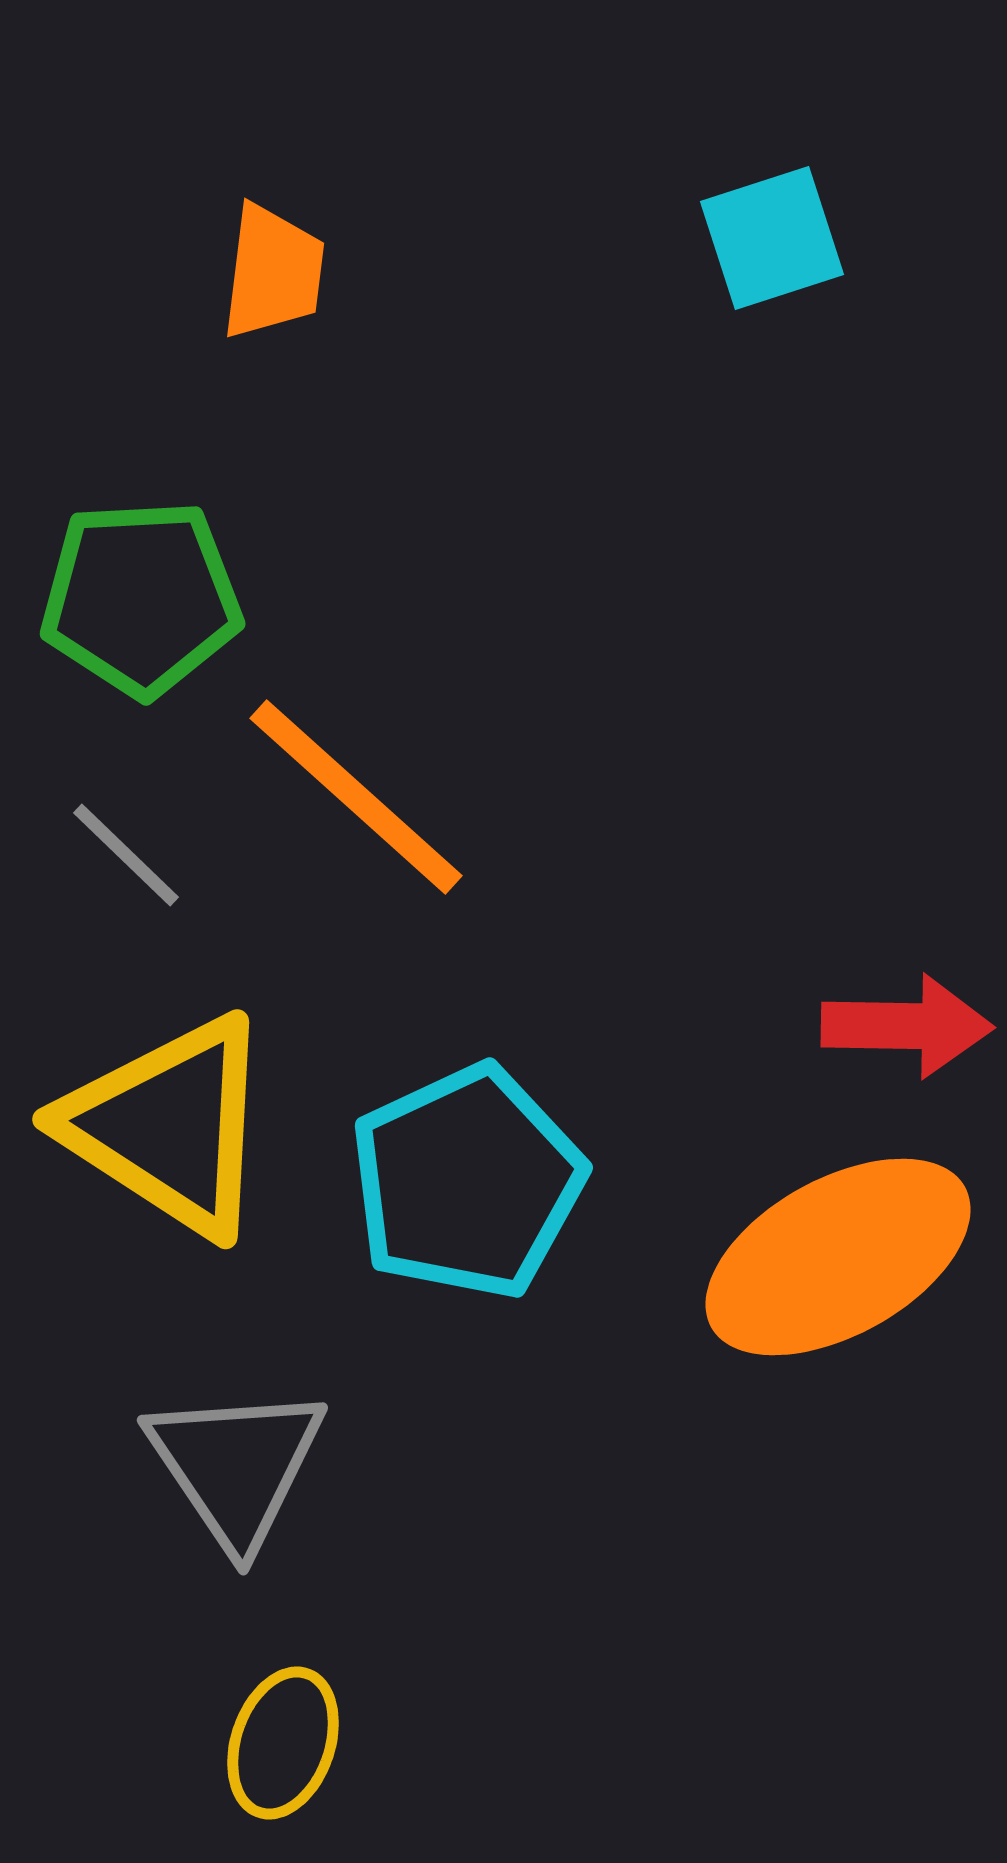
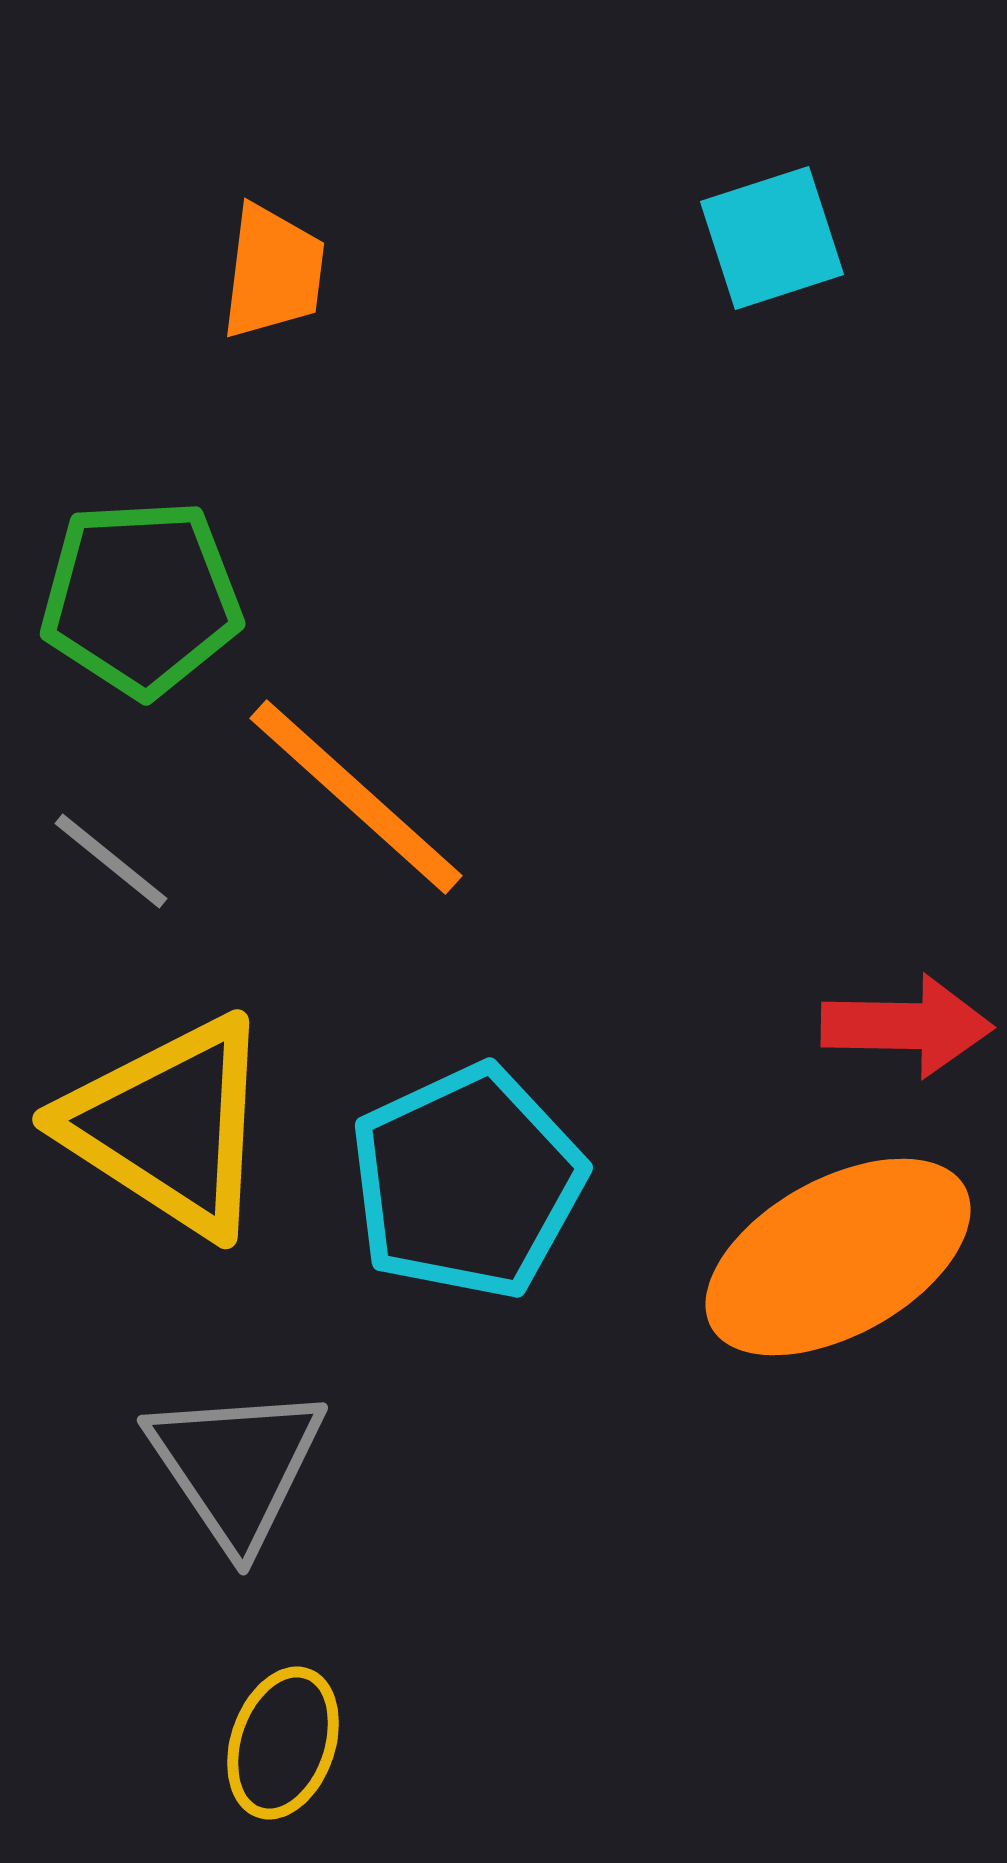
gray line: moved 15 px left, 6 px down; rotated 5 degrees counterclockwise
